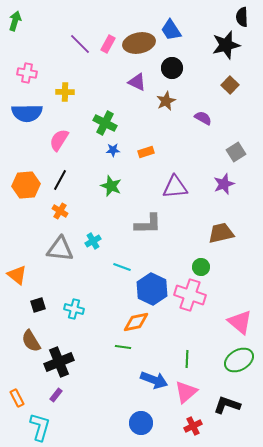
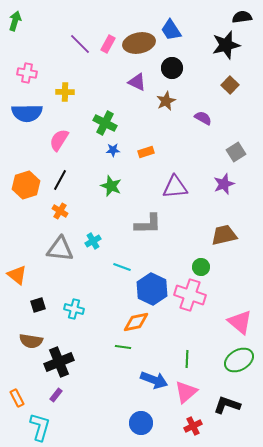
black semicircle at (242, 17): rotated 84 degrees clockwise
orange hexagon at (26, 185): rotated 12 degrees counterclockwise
brown trapezoid at (221, 233): moved 3 px right, 2 px down
brown semicircle at (31, 341): rotated 50 degrees counterclockwise
